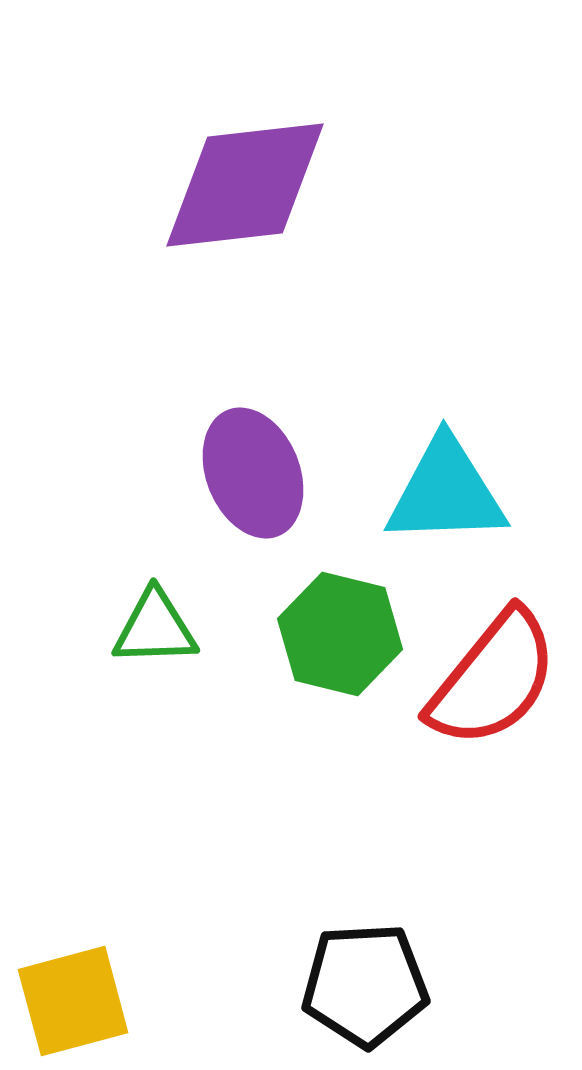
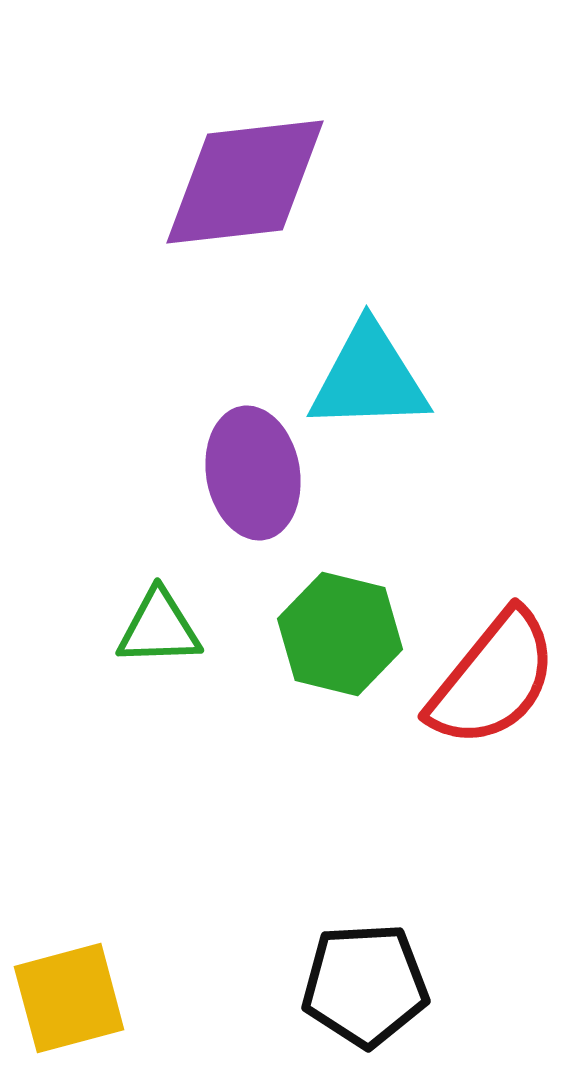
purple diamond: moved 3 px up
purple ellipse: rotated 12 degrees clockwise
cyan triangle: moved 77 px left, 114 px up
green triangle: moved 4 px right
yellow square: moved 4 px left, 3 px up
